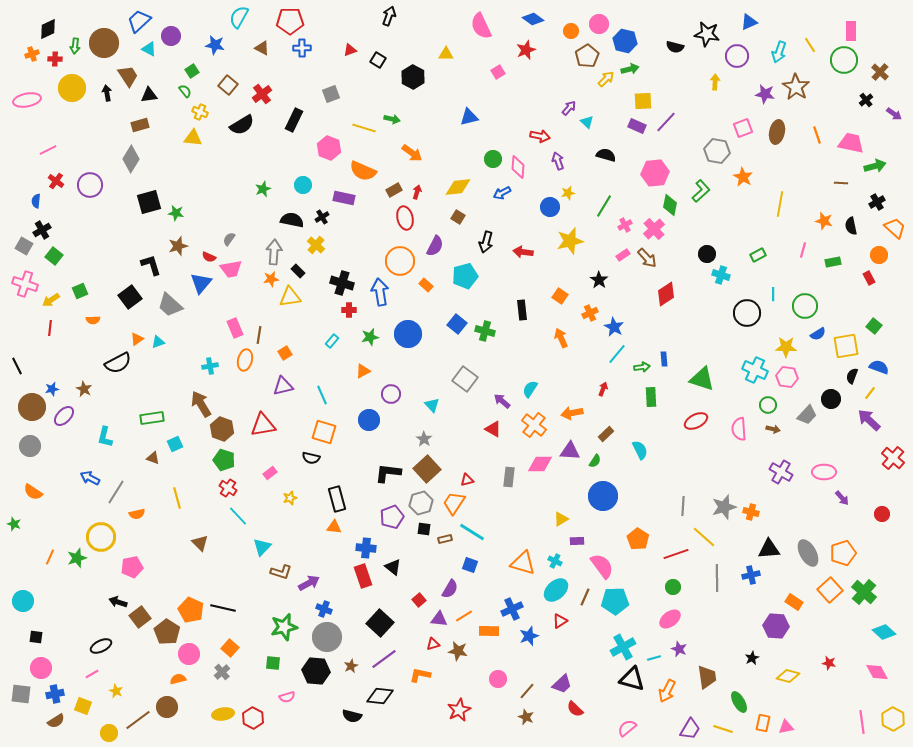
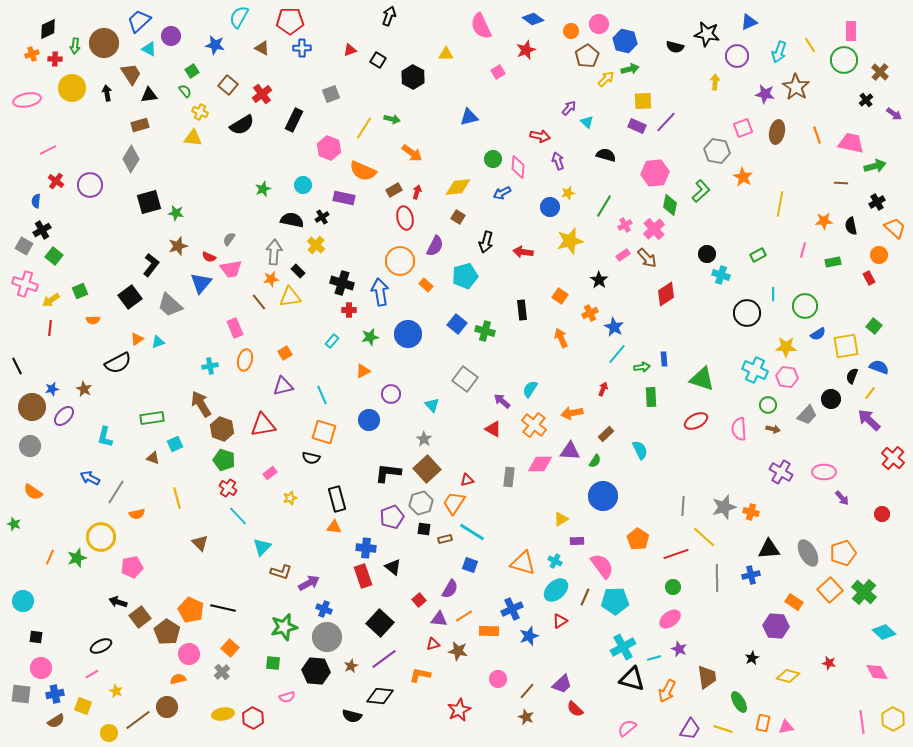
brown trapezoid at (128, 76): moved 3 px right, 2 px up
yellow line at (364, 128): rotated 75 degrees counterclockwise
orange star at (824, 221): rotated 18 degrees counterclockwise
black L-shape at (151, 265): rotated 55 degrees clockwise
brown line at (259, 335): moved 33 px up; rotated 48 degrees counterclockwise
